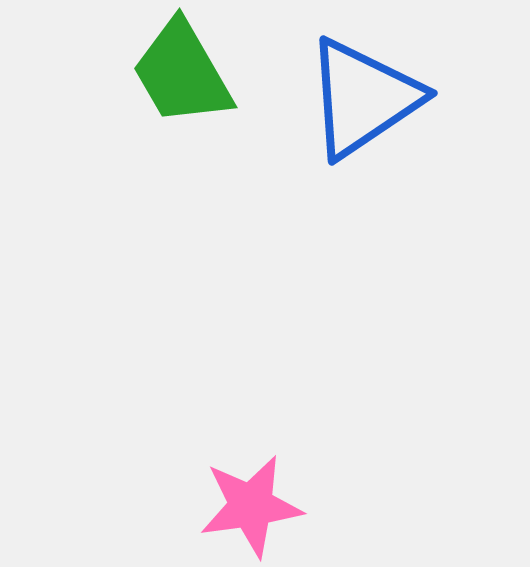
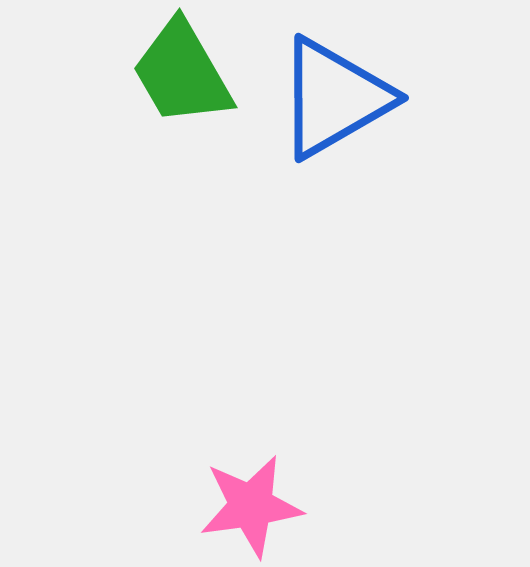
blue triangle: moved 29 px left; rotated 4 degrees clockwise
